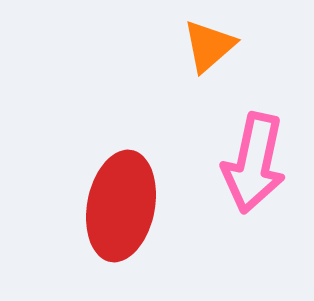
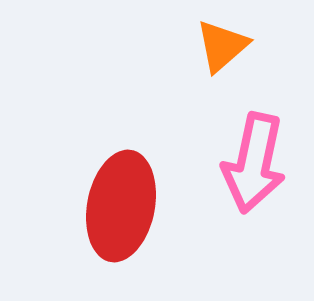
orange triangle: moved 13 px right
